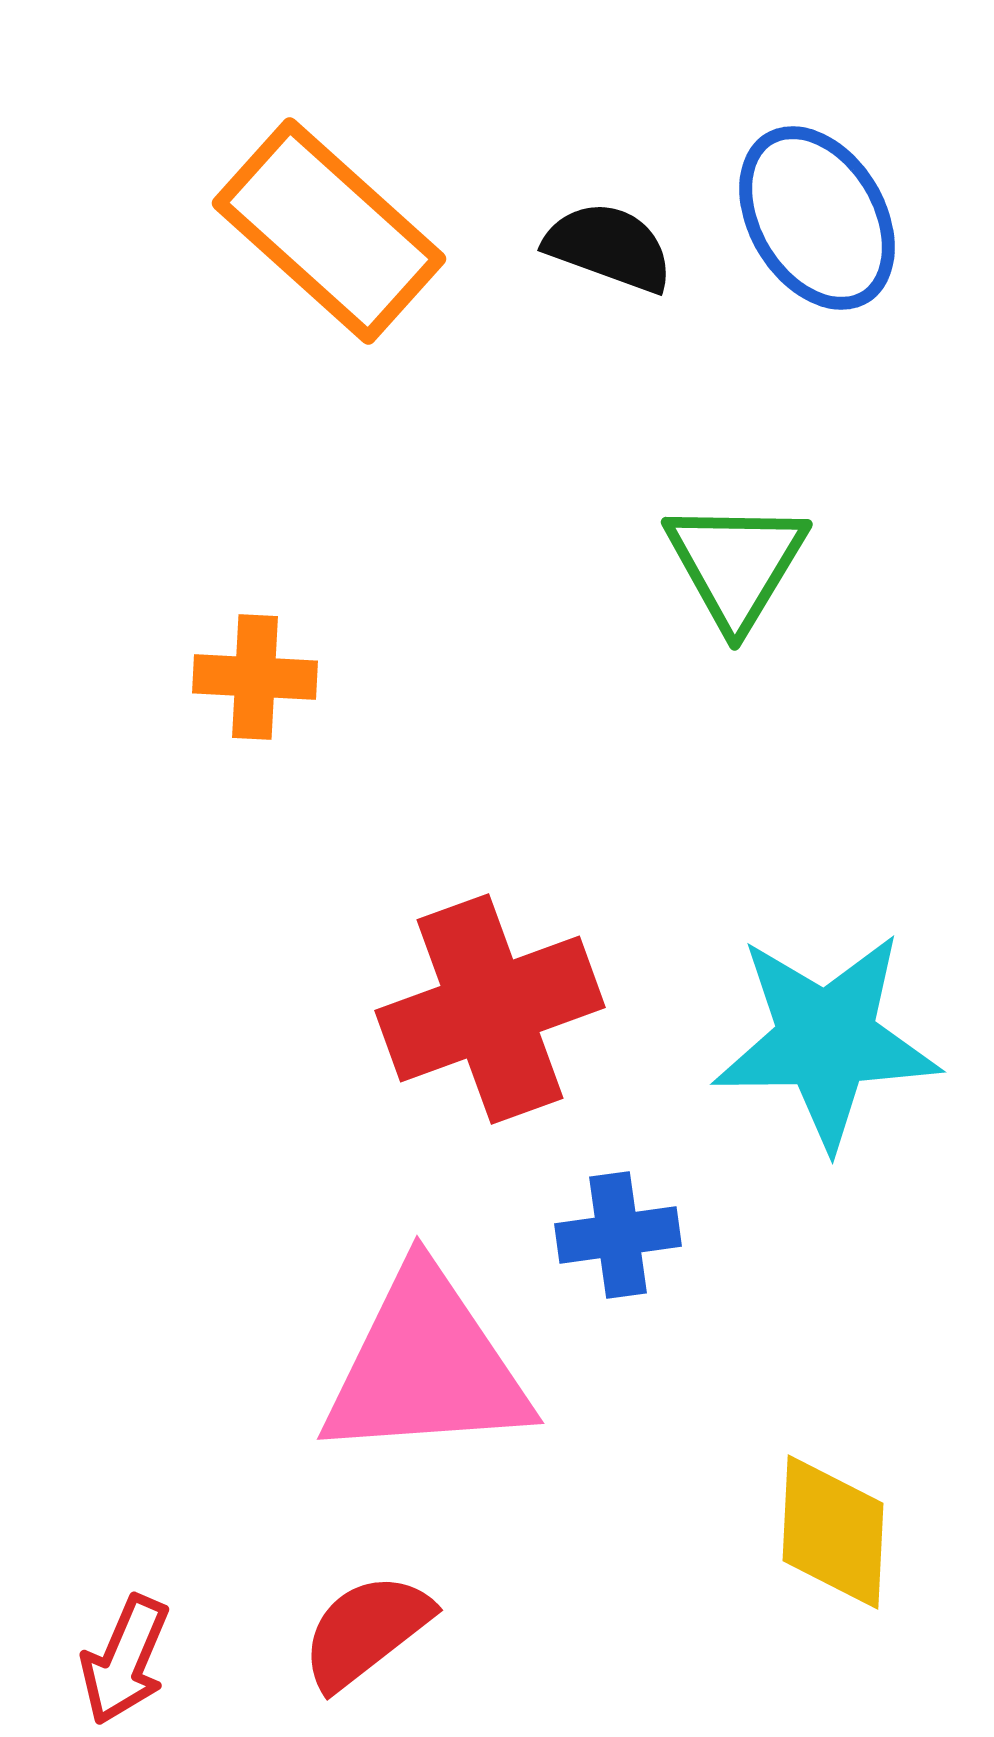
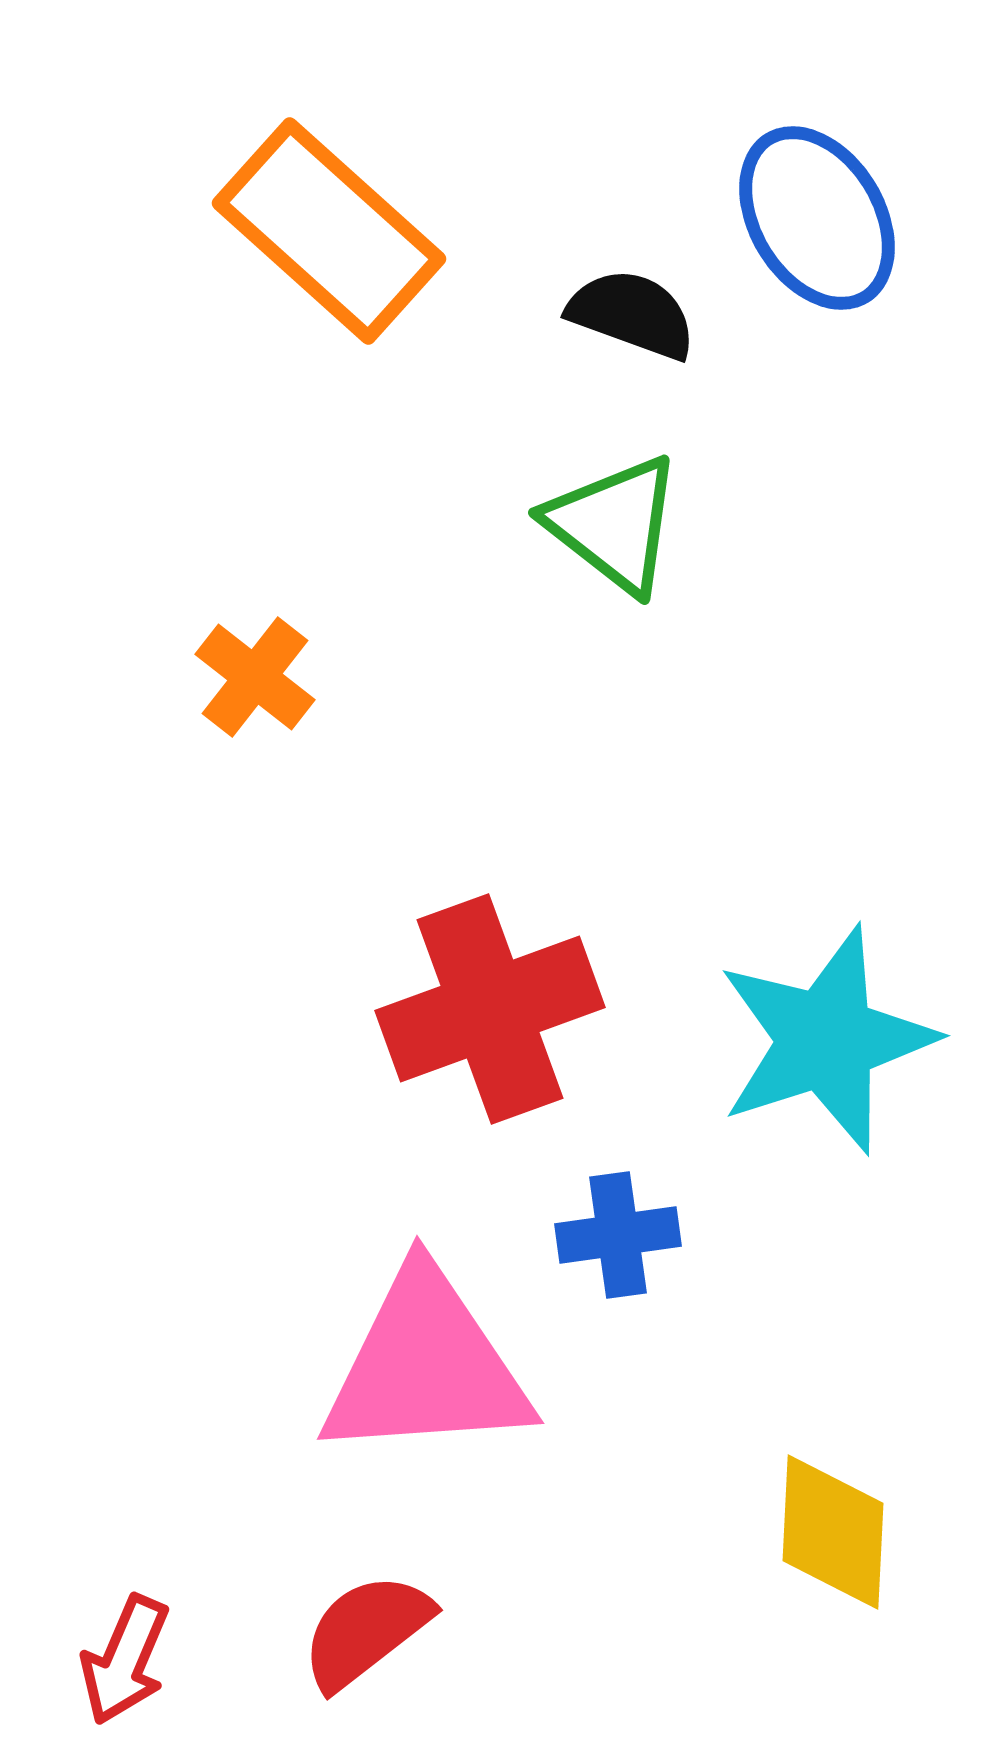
black semicircle: moved 23 px right, 67 px down
green triangle: moved 122 px left, 40 px up; rotated 23 degrees counterclockwise
orange cross: rotated 35 degrees clockwise
cyan star: rotated 17 degrees counterclockwise
